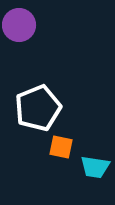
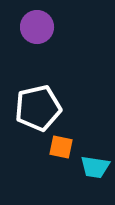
purple circle: moved 18 px right, 2 px down
white pentagon: rotated 9 degrees clockwise
